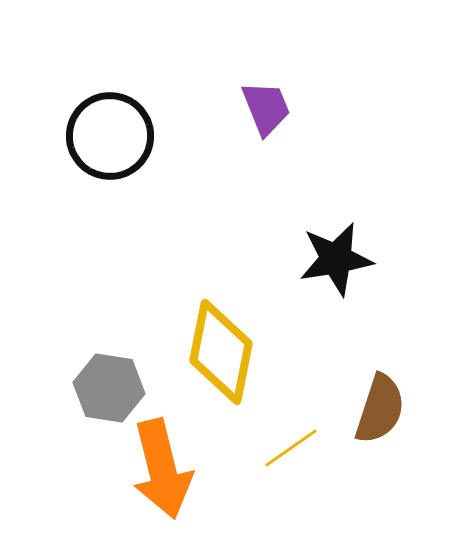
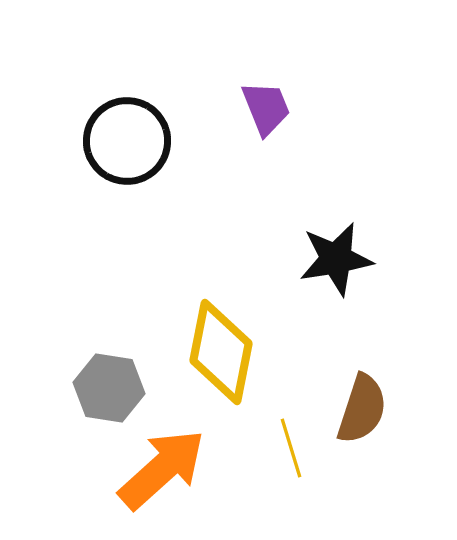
black circle: moved 17 px right, 5 px down
brown semicircle: moved 18 px left
yellow line: rotated 72 degrees counterclockwise
orange arrow: rotated 118 degrees counterclockwise
